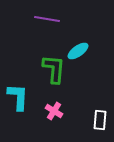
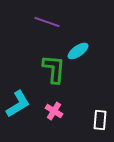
purple line: moved 3 px down; rotated 10 degrees clockwise
cyan L-shape: moved 7 px down; rotated 56 degrees clockwise
